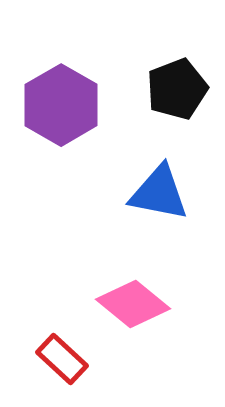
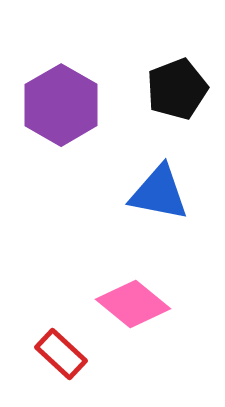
red rectangle: moved 1 px left, 5 px up
